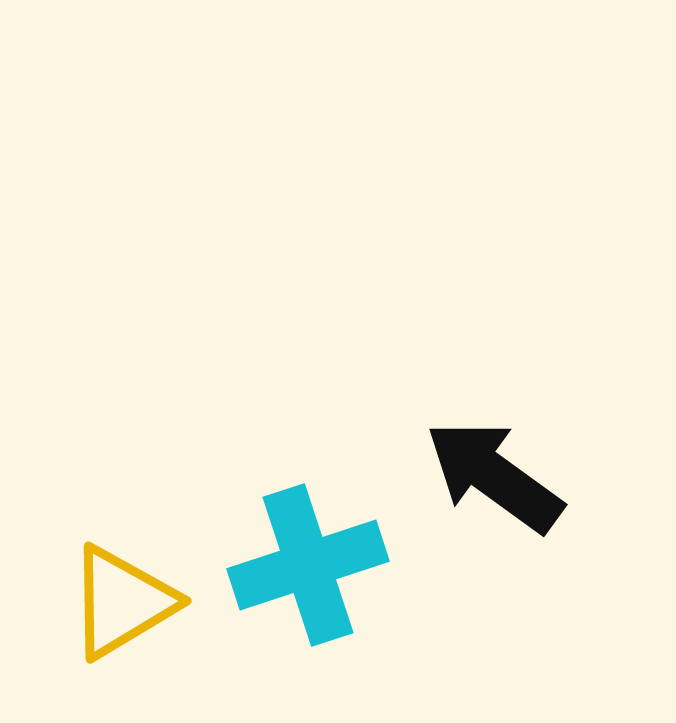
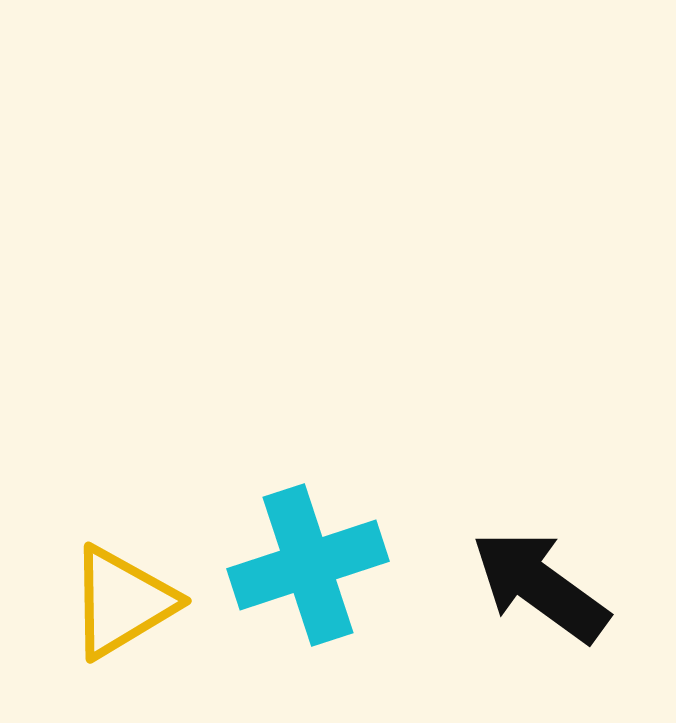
black arrow: moved 46 px right, 110 px down
